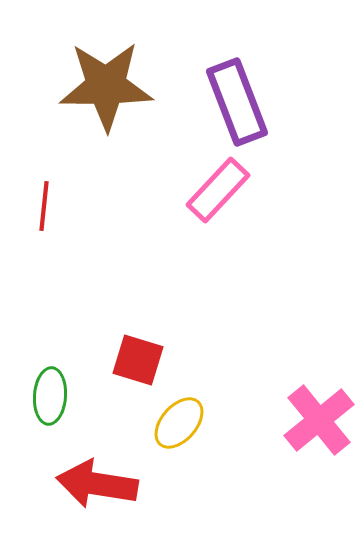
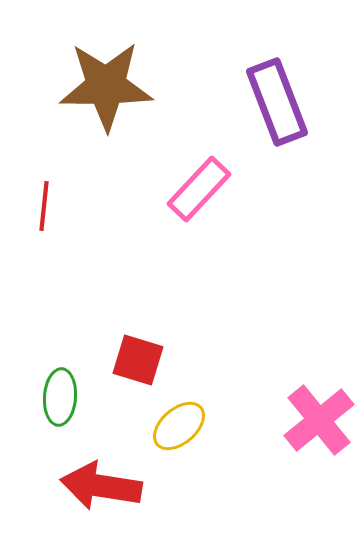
purple rectangle: moved 40 px right
pink rectangle: moved 19 px left, 1 px up
green ellipse: moved 10 px right, 1 px down
yellow ellipse: moved 3 px down; rotated 8 degrees clockwise
red arrow: moved 4 px right, 2 px down
